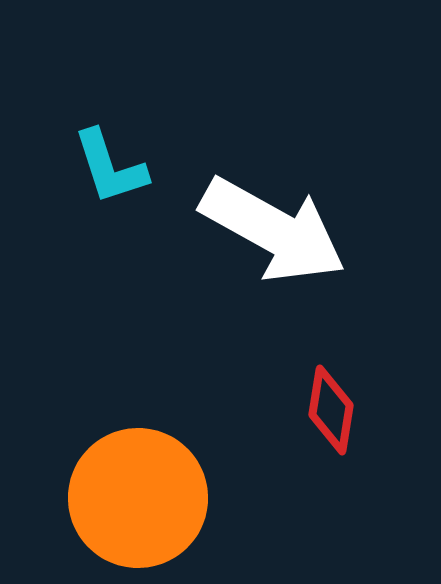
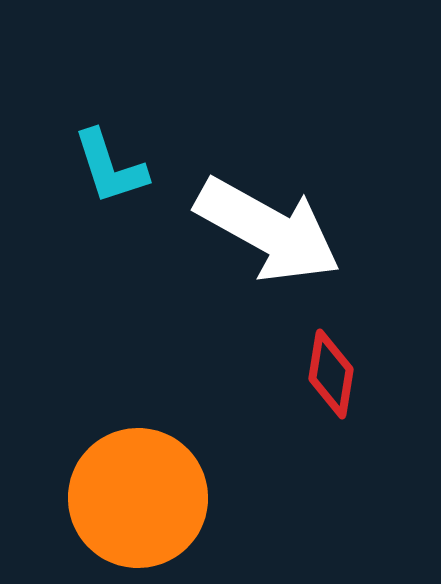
white arrow: moved 5 px left
red diamond: moved 36 px up
